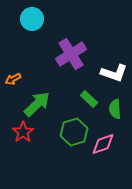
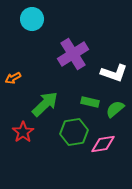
purple cross: moved 2 px right
orange arrow: moved 1 px up
green rectangle: moved 1 px right, 3 px down; rotated 30 degrees counterclockwise
green arrow: moved 8 px right
green semicircle: rotated 54 degrees clockwise
green hexagon: rotated 8 degrees clockwise
pink diamond: rotated 10 degrees clockwise
